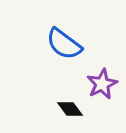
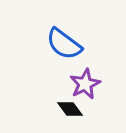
purple star: moved 17 px left
